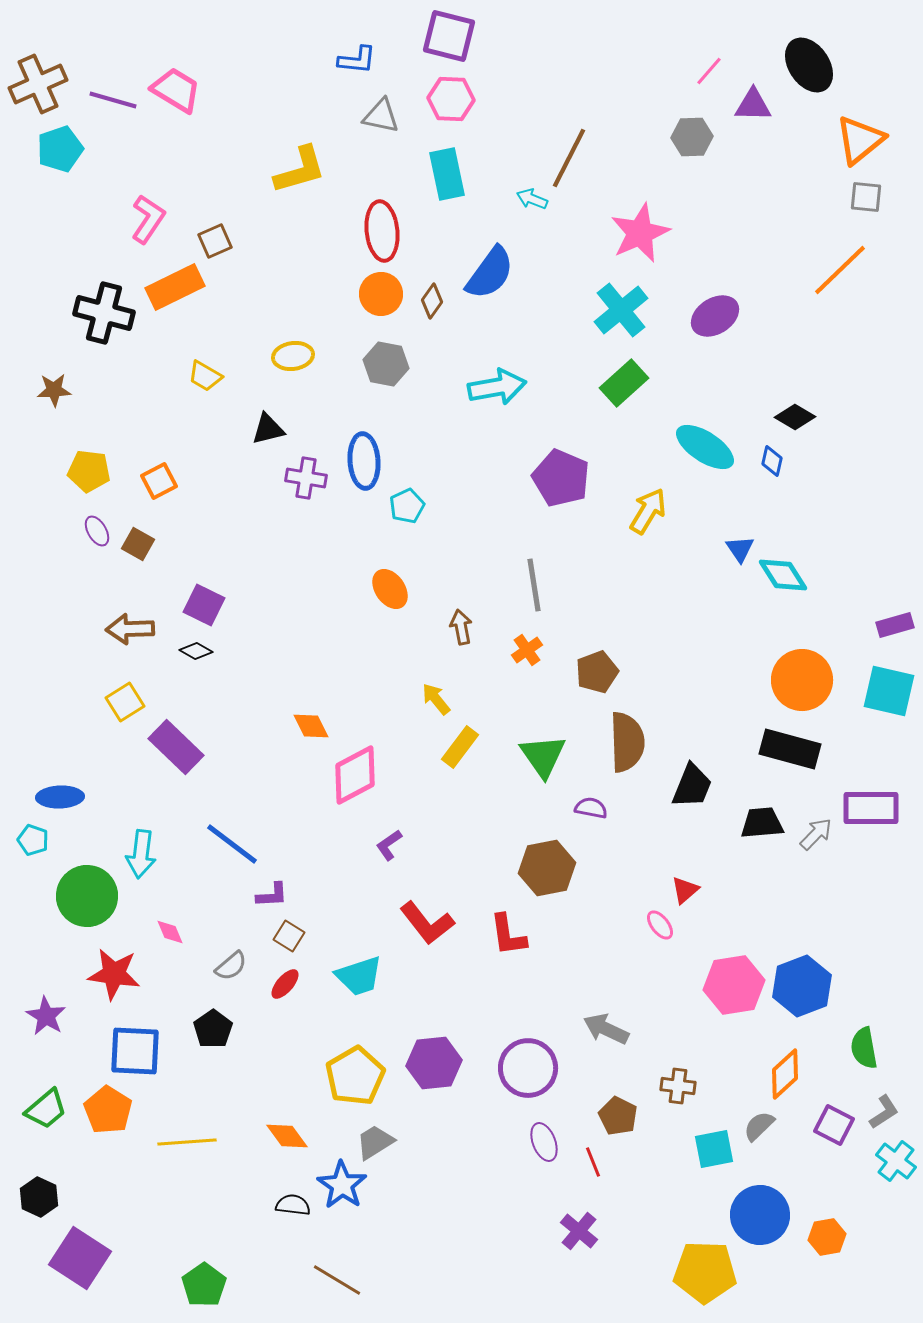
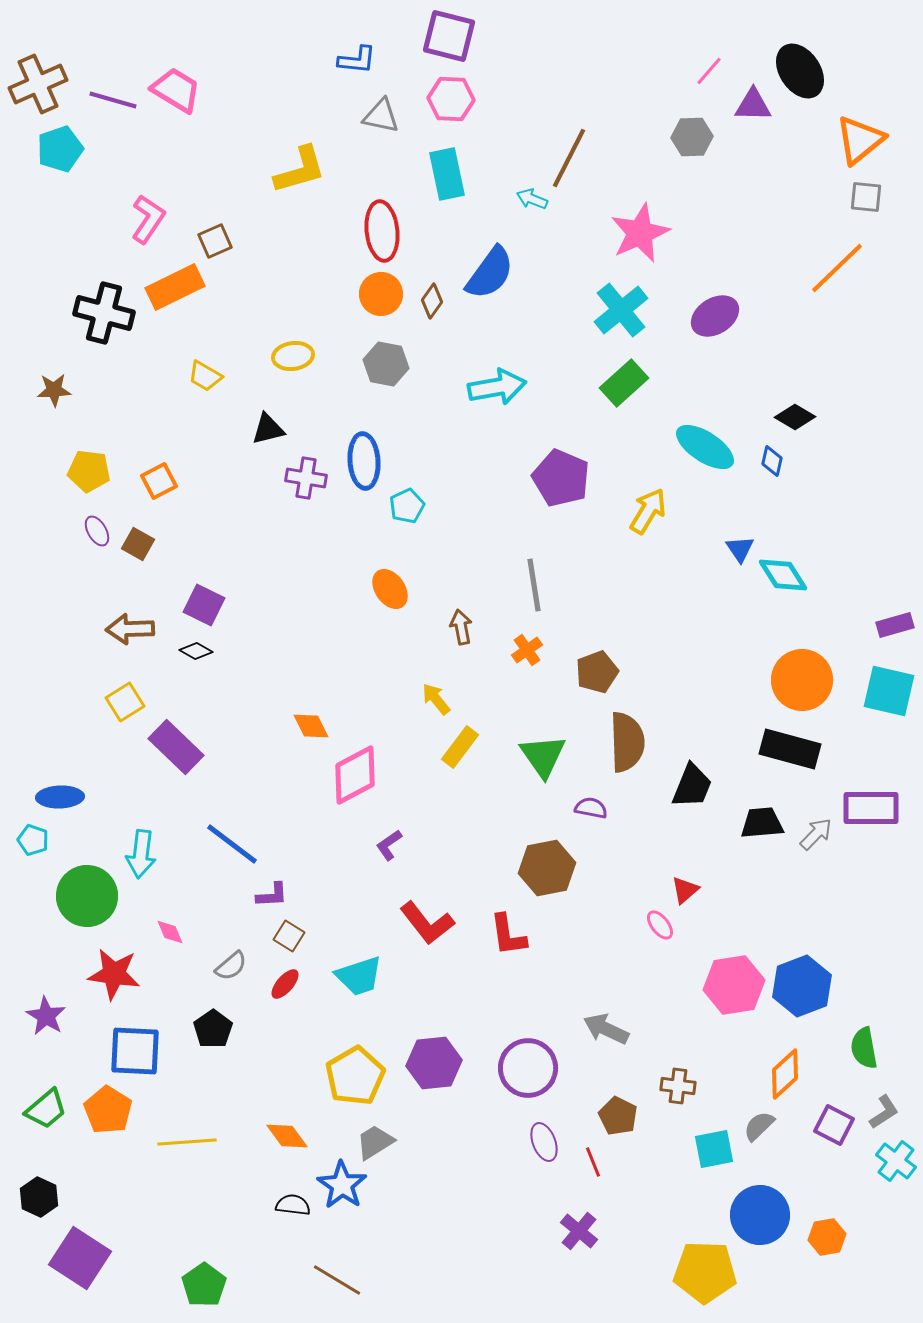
black ellipse at (809, 65): moved 9 px left, 6 px down
orange line at (840, 270): moved 3 px left, 2 px up
